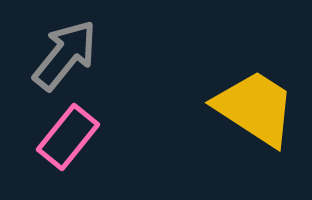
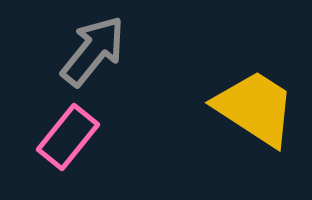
gray arrow: moved 28 px right, 4 px up
